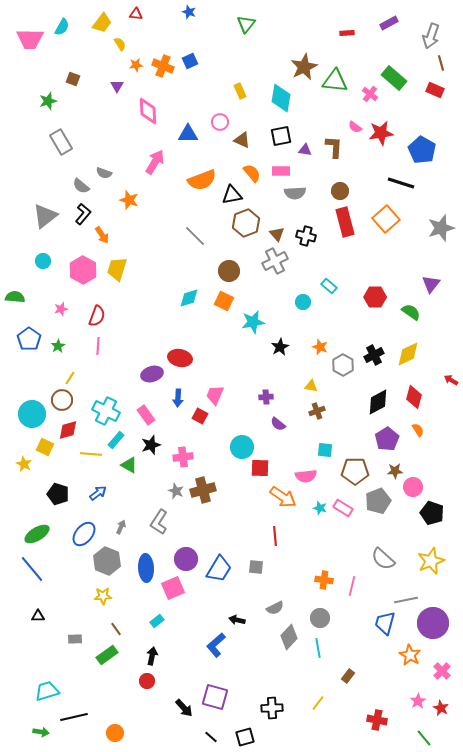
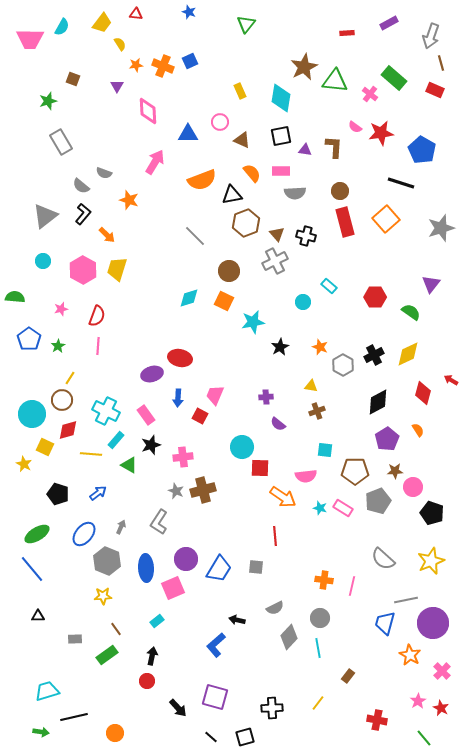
orange arrow at (102, 235): moved 5 px right; rotated 12 degrees counterclockwise
red diamond at (414, 397): moved 9 px right, 4 px up
black arrow at (184, 708): moved 6 px left
